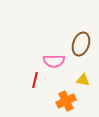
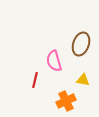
pink semicircle: rotated 75 degrees clockwise
